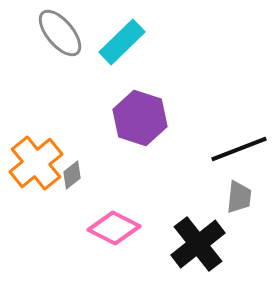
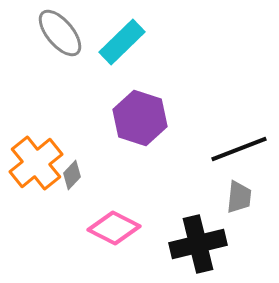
gray diamond: rotated 8 degrees counterclockwise
black cross: rotated 24 degrees clockwise
